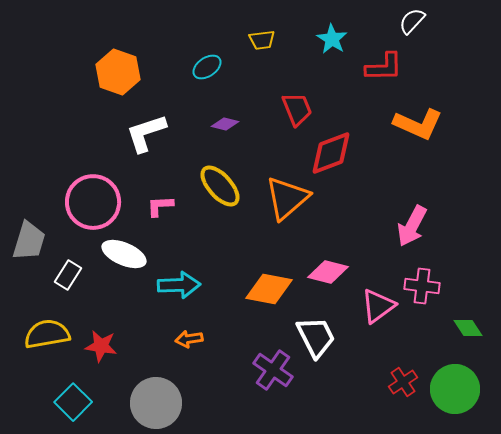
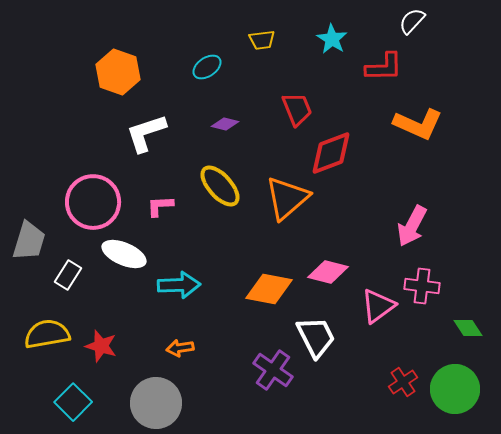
orange arrow: moved 9 px left, 9 px down
red star: rotated 8 degrees clockwise
